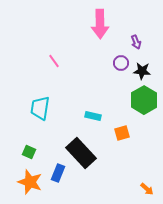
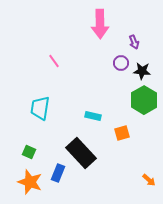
purple arrow: moved 2 px left
orange arrow: moved 2 px right, 9 px up
